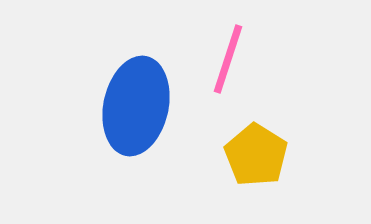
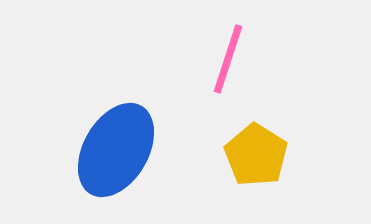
blue ellipse: moved 20 px left, 44 px down; rotated 18 degrees clockwise
